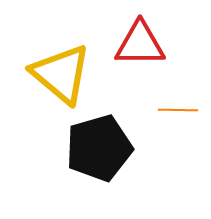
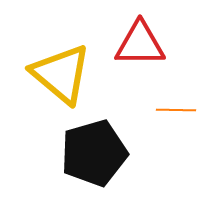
orange line: moved 2 px left
black pentagon: moved 5 px left, 5 px down
